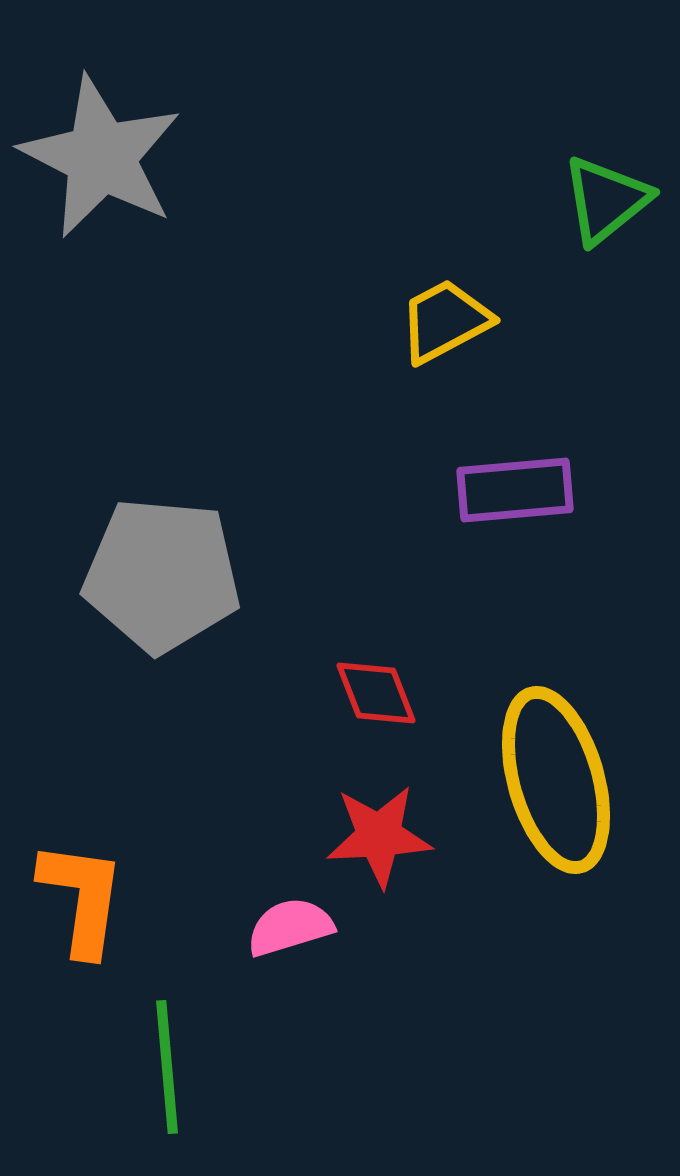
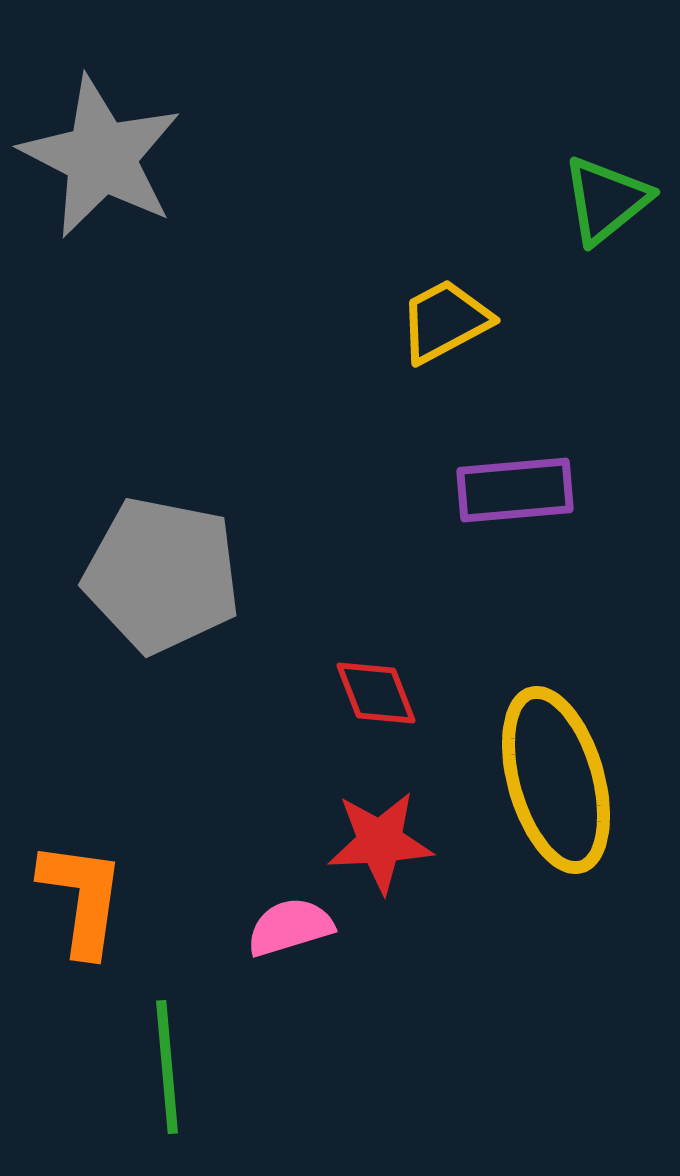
gray pentagon: rotated 6 degrees clockwise
red star: moved 1 px right, 6 px down
